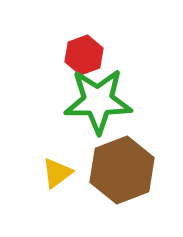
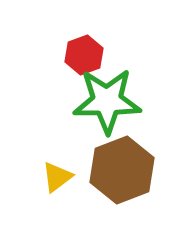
green star: moved 9 px right
yellow triangle: moved 4 px down
